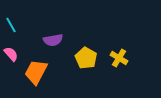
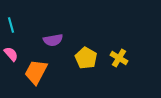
cyan line: rotated 14 degrees clockwise
